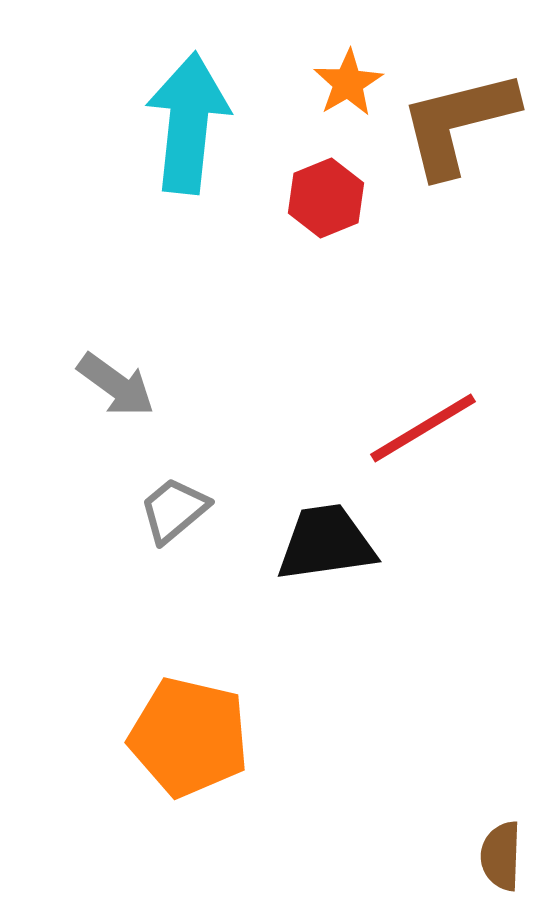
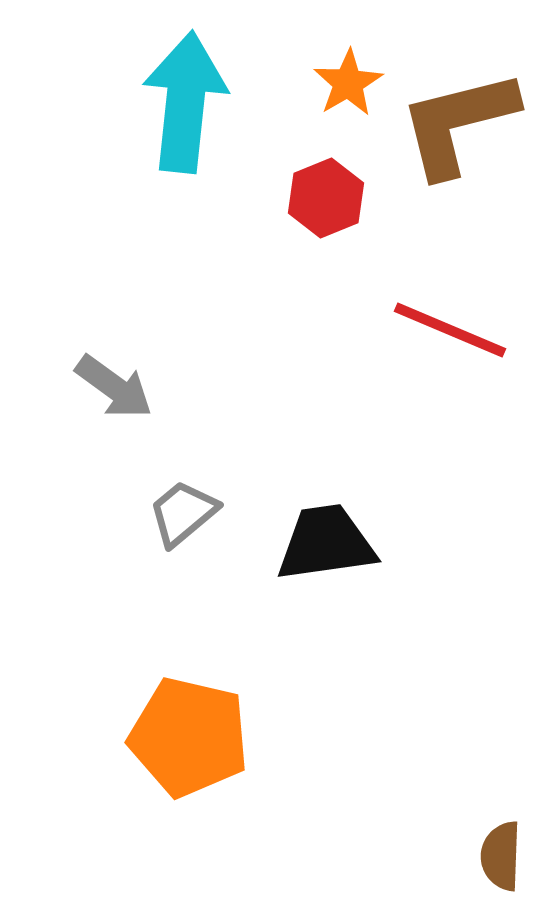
cyan arrow: moved 3 px left, 21 px up
gray arrow: moved 2 px left, 2 px down
red line: moved 27 px right, 98 px up; rotated 54 degrees clockwise
gray trapezoid: moved 9 px right, 3 px down
